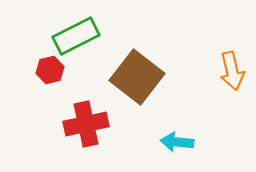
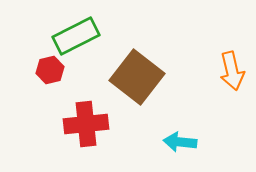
red cross: rotated 6 degrees clockwise
cyan arrow: moved 3 px right
